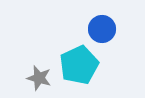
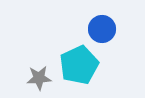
gray star: rotated 20 degrees counterclockwise
